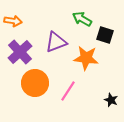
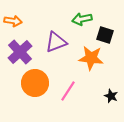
green arrow: rotated 42 degrees counterclockwise
orange star: moved 5 px right
black star: moved 4 px up
